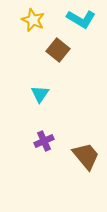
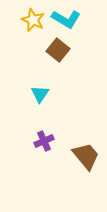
cyan L-shape: moved 15 px left
